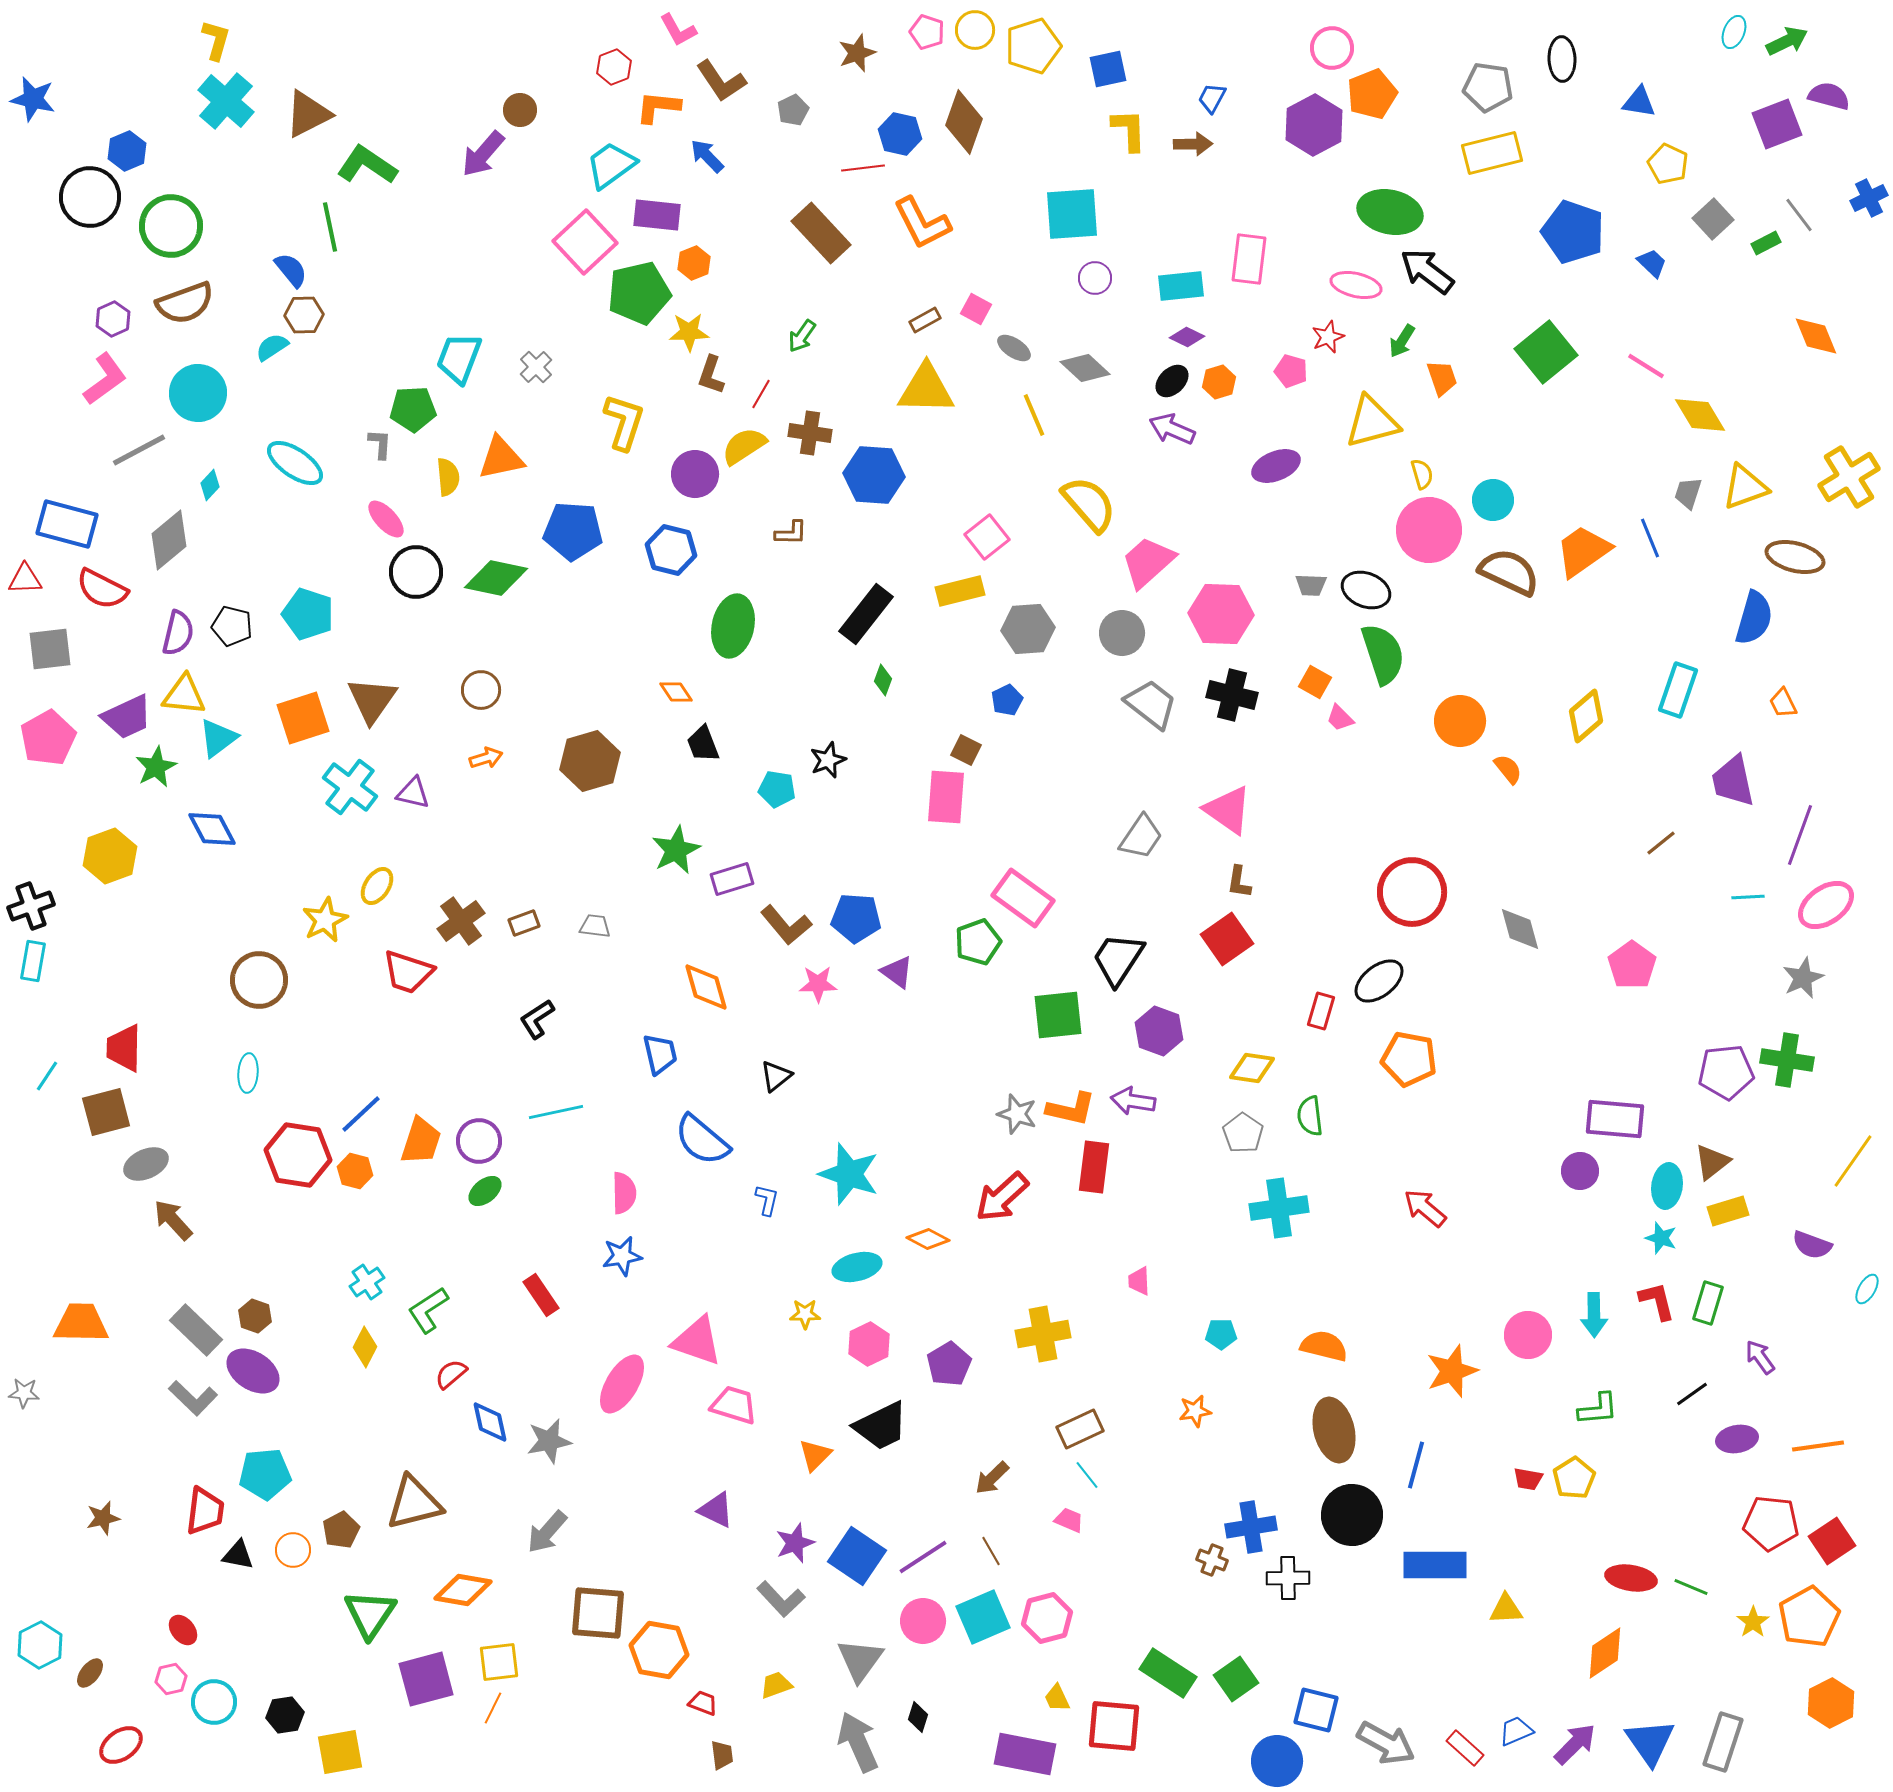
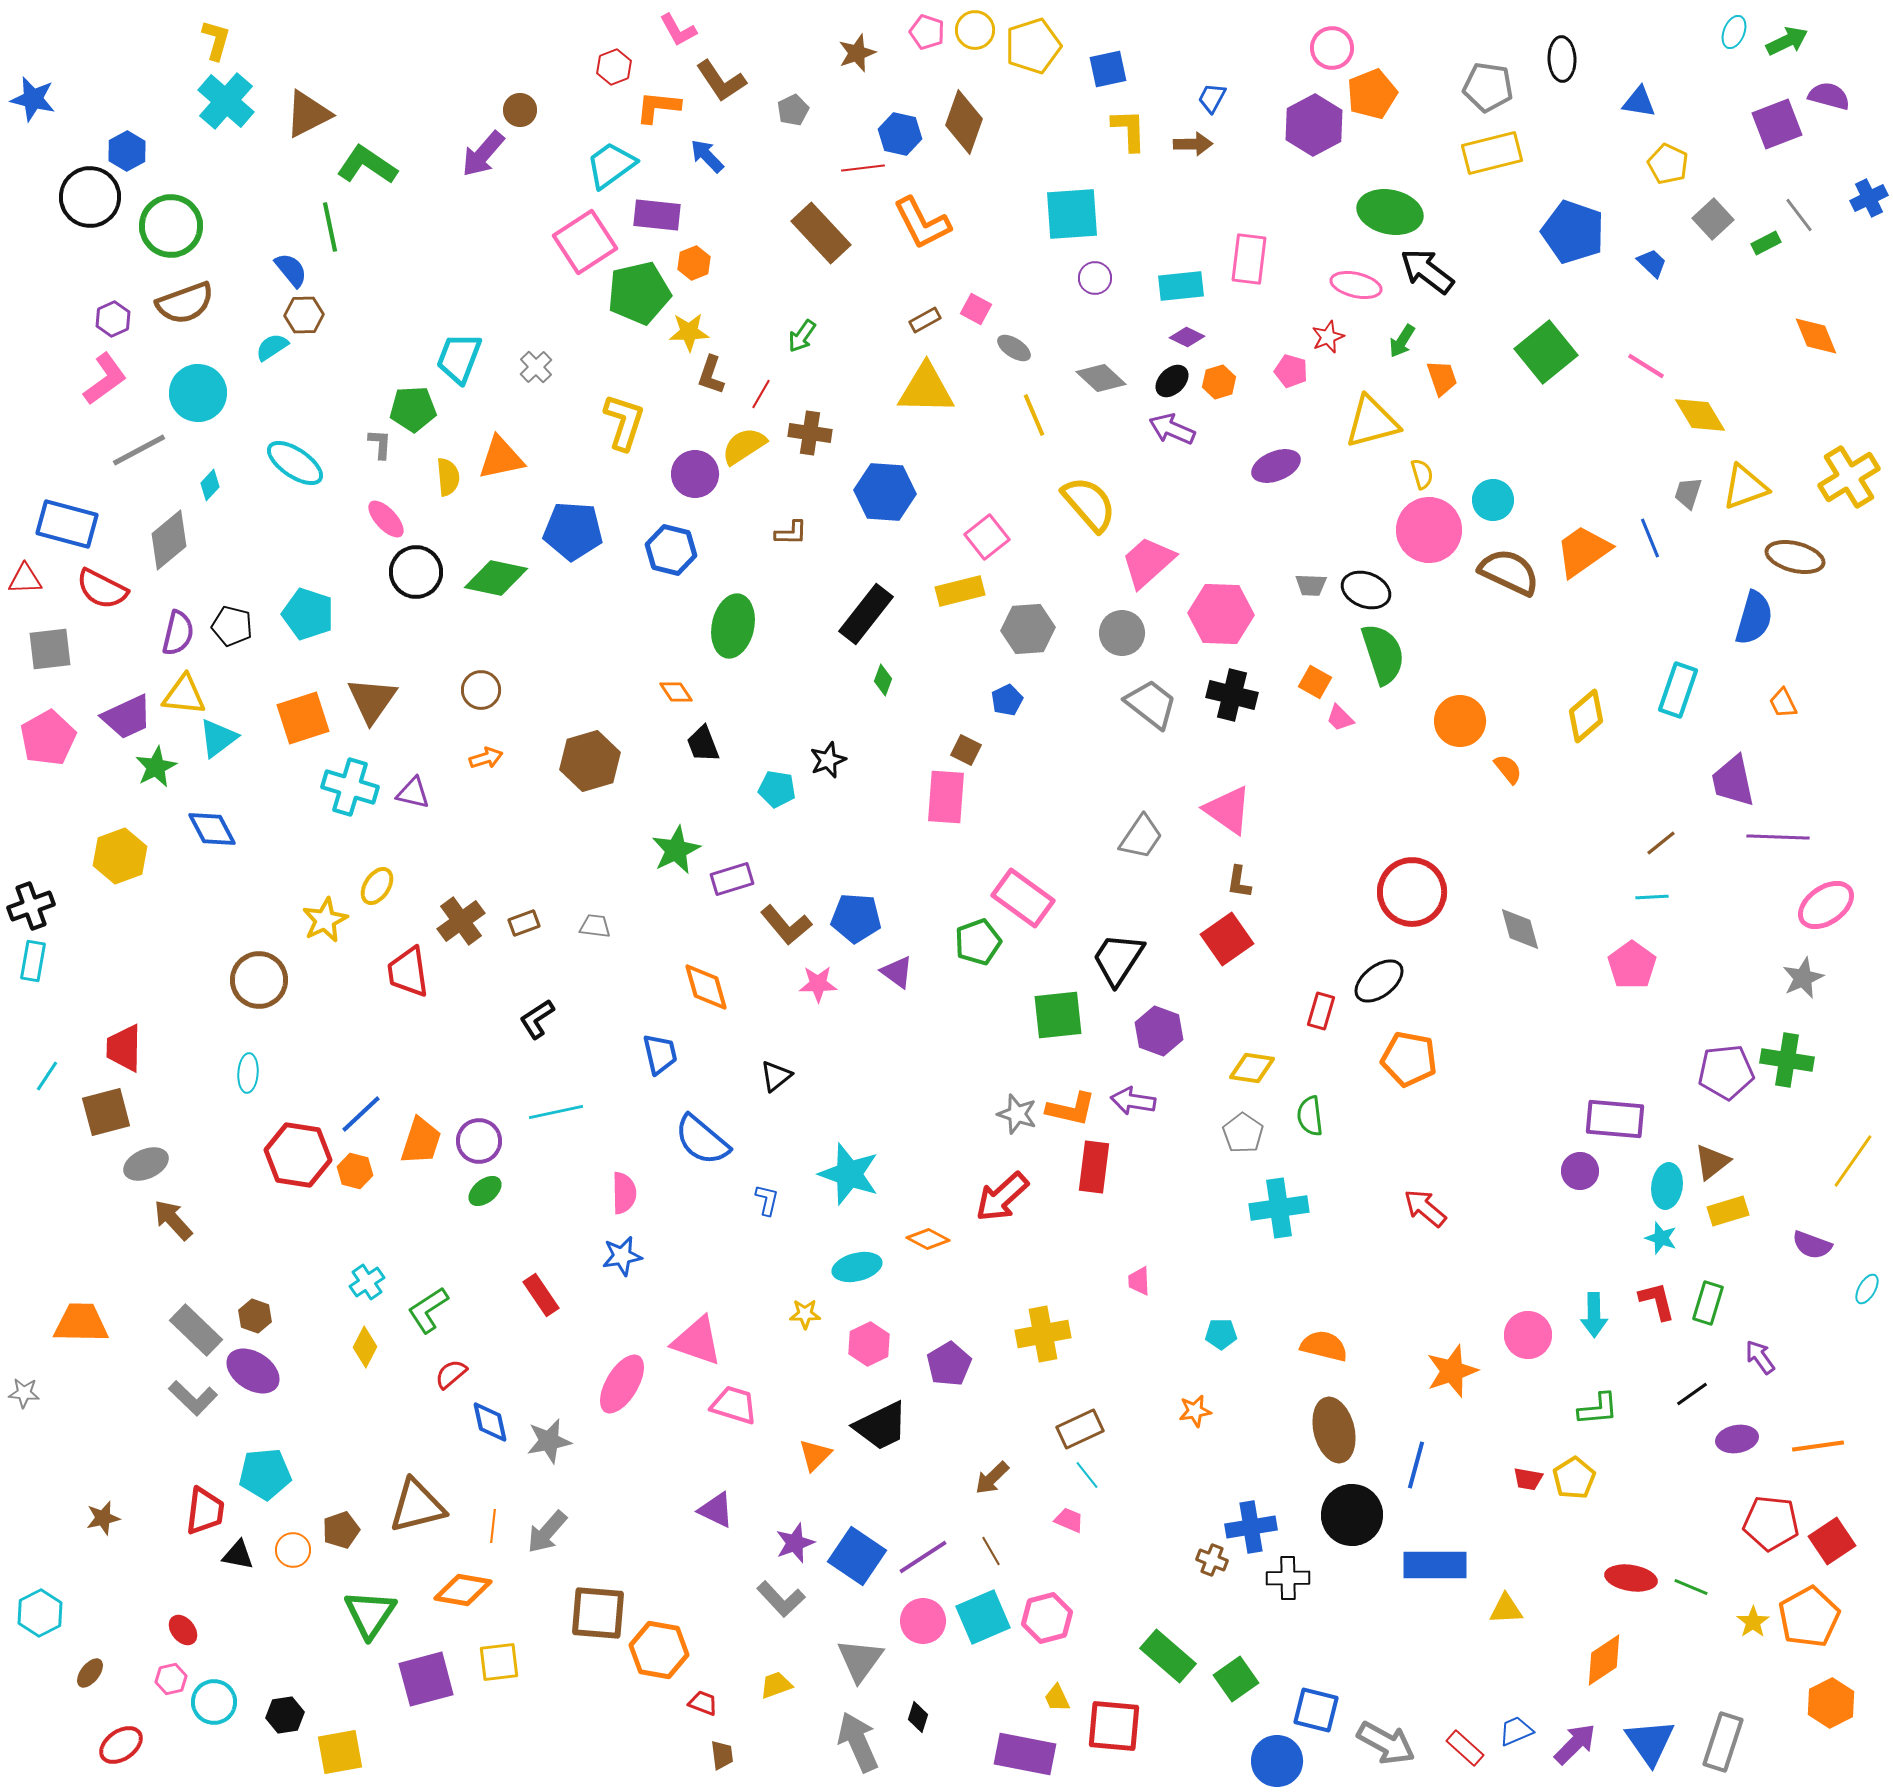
blue hexagon at (127, 151): rotated 6 degrees counterclockwise
pink square at (585, 242): rotated 10 degrees clockwise
gray diamond at (1085, 368): moved 16 px right, 10 px down
blue hexagon at (874, 475): moved 11 px right, 17 px down
cyan cross at (350, 787): rotated 20 degrees counterclockwise
purple line at (1800, 835): moved 22 px left, 2 px down; rotated 72 degrees clockwise
yellow hexagon at (110, 856): moved 10 px right
cyan line at (1748, 897): moved 96 px left
red trapezoid at (408, 972): rotated 64 degrees clockwise
brown triangle at (414, 1503): moved 3 px right, 3 px down
brown pentagon at (341, 1530): rotated 9 degrees clockwise
cyan hexagon at (40, 1645): moved 32 px up
orange diamond at (1605, 1653): moved 1 px left, 7 px down
green rectangle at (1168, 1673): moved 17 px up; rotated 8 degrees clockwise
orange line at (493, 1708): moved 182 px up; rotated 20 degrees counterclockwise
